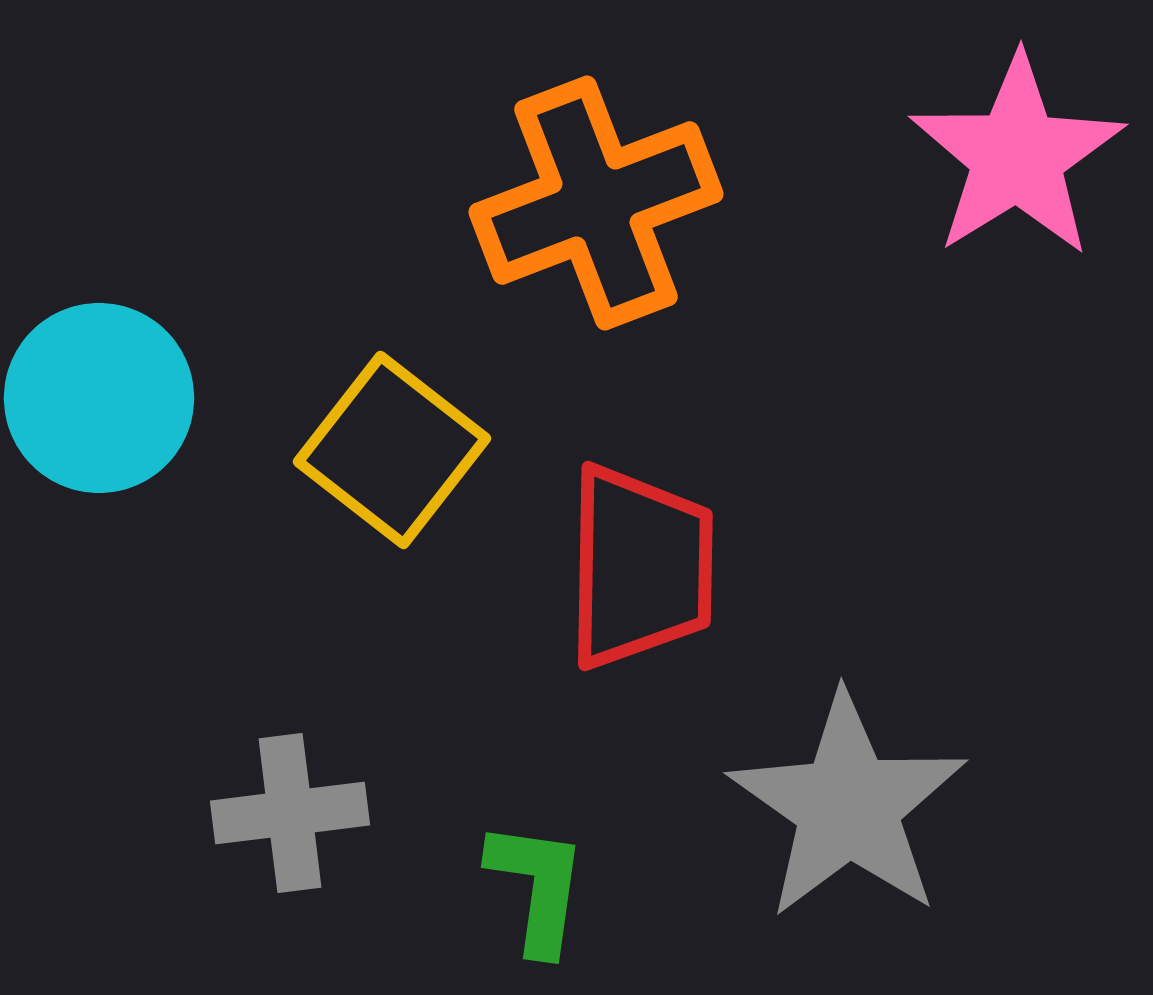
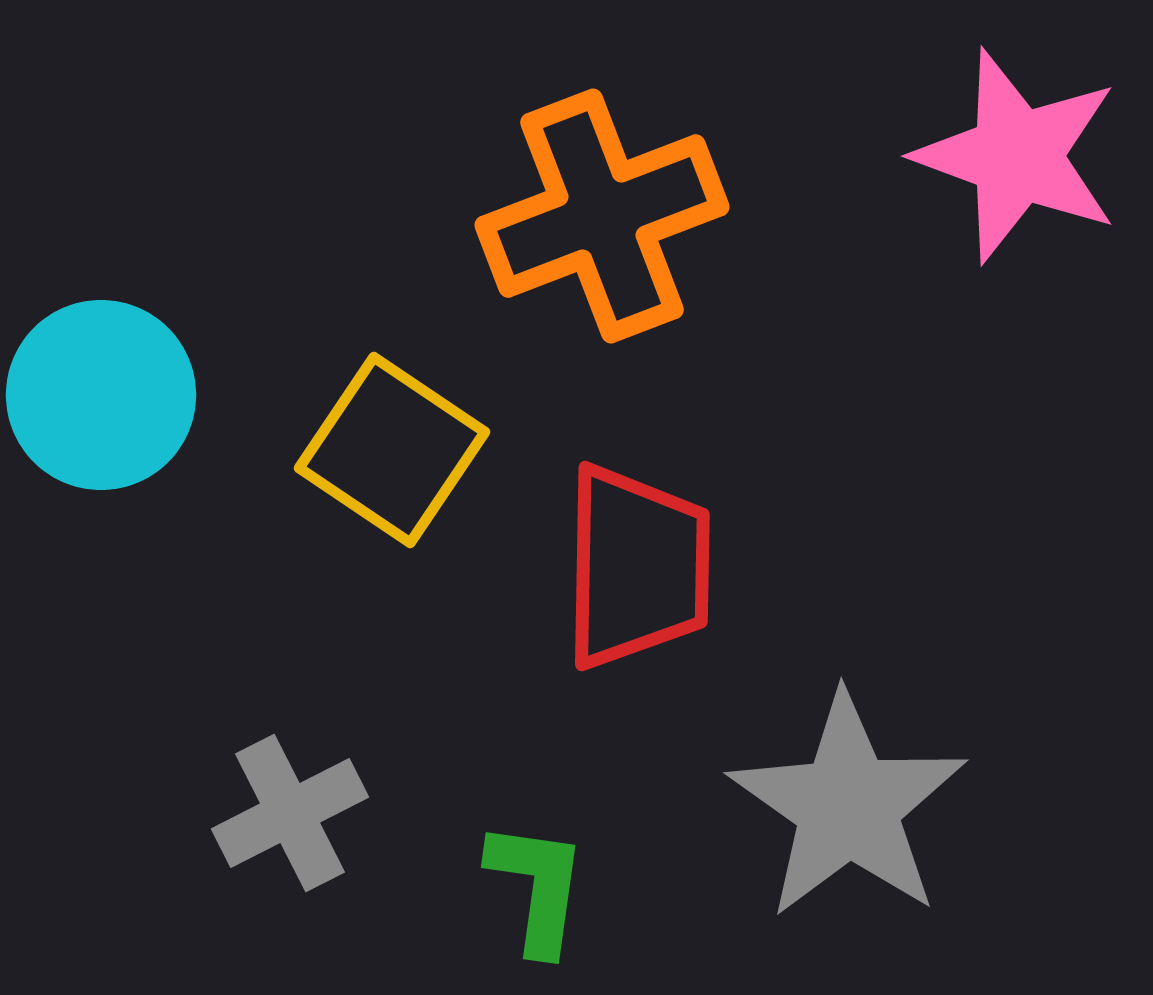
pink star: rotated 20 degrees counterclockwise
orange cross: moved 6 px right, 13 px down
cyan circle: moved 2 px right, 3 px up
yellow square: rotated 4 degrees counterclockwise
red trapezoid: moved 3 px left
gray cross: rotated 20 degrees counterclockwise
